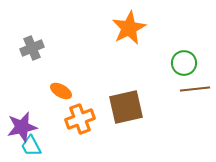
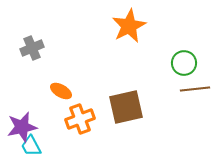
orange star: moved 2 px up
